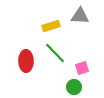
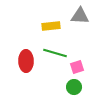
yellow rectangle: rotated 12 degrees clockwise
green line: rotated 30 degrees counterclockwise
pink square: moved 5 px left, 1 px up
